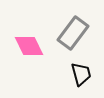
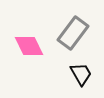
black trapezoid: rotated 15 degrees counterclockwise
